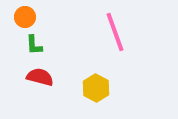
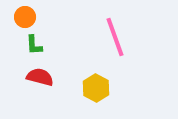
pink line: moved 5 px down
